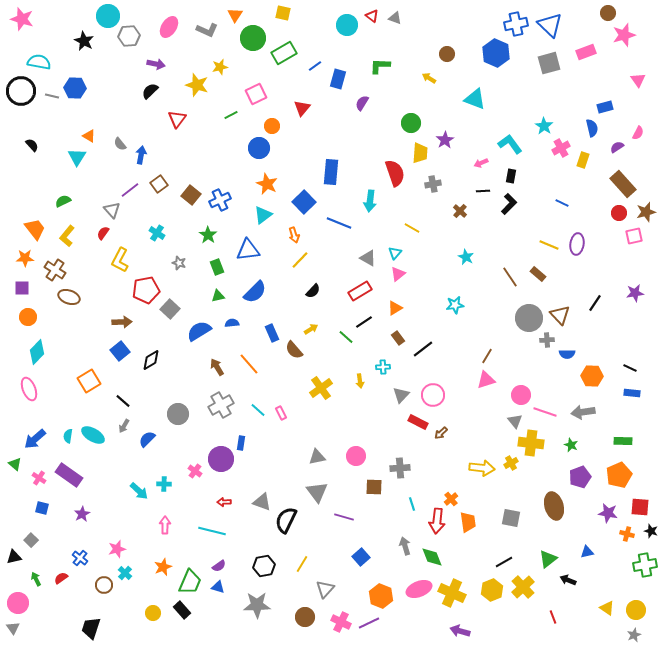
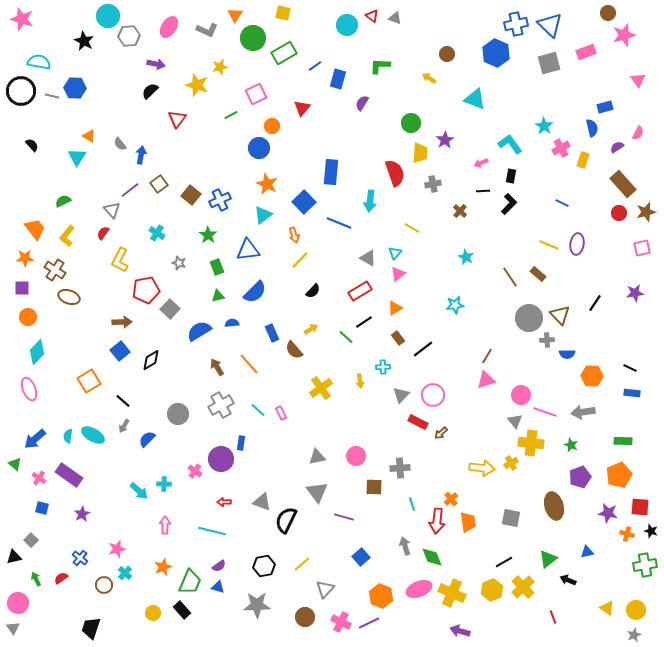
pink square at (634, 236): moved 8 px right, 12 px down
yellow line at (302, 564): rotated 18 degrees clockwise
